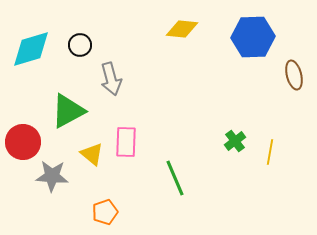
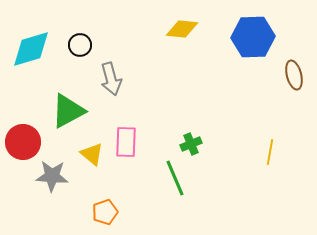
green cross: moved 44 px left, 3 px down; rotated 15 degrees clockwise
